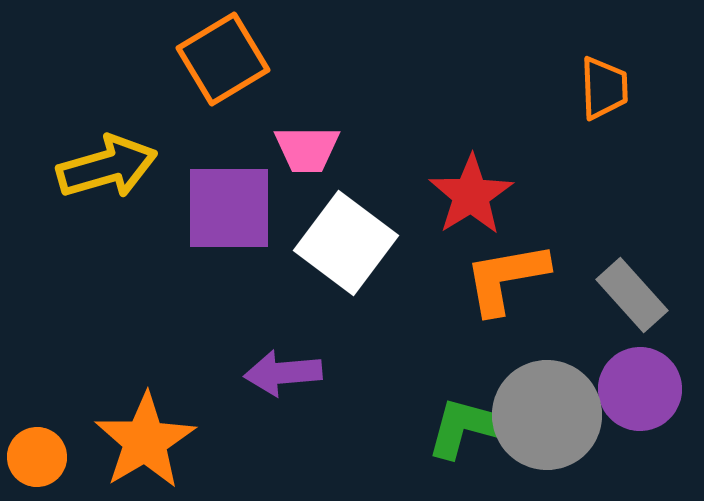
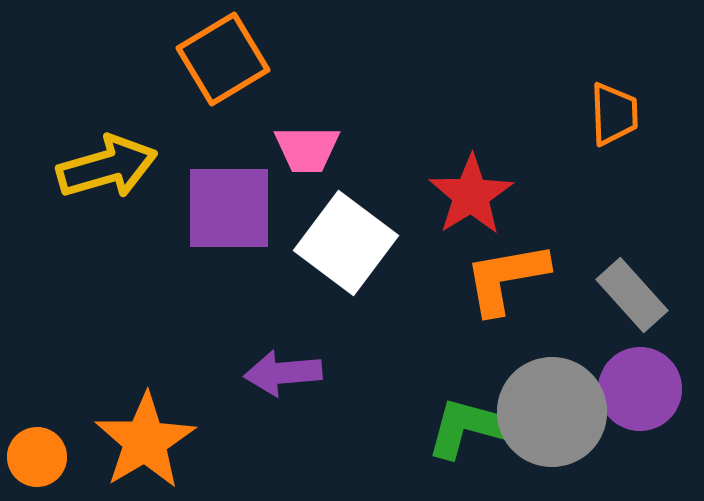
orange trapezoid: moved 10 px right, 26 px down
gray circle: moved 5 px right, 3 px up
